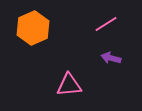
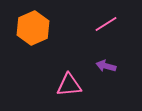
purple arrow: moved 5 px left, 8 px down
